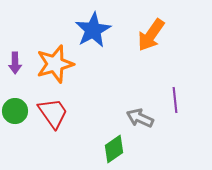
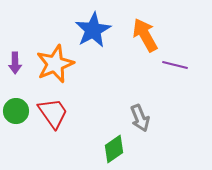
orange arrow: moved 6 px left; rotated 116 degrees clockwise
orange star: rotated 6 degrees counterclockwise
purple line: moved 35 px up; rotated 70 degrees counterclockwise
green circle: moved 1 px right
gray arrow: rotated 136 degrees counterclockwise
